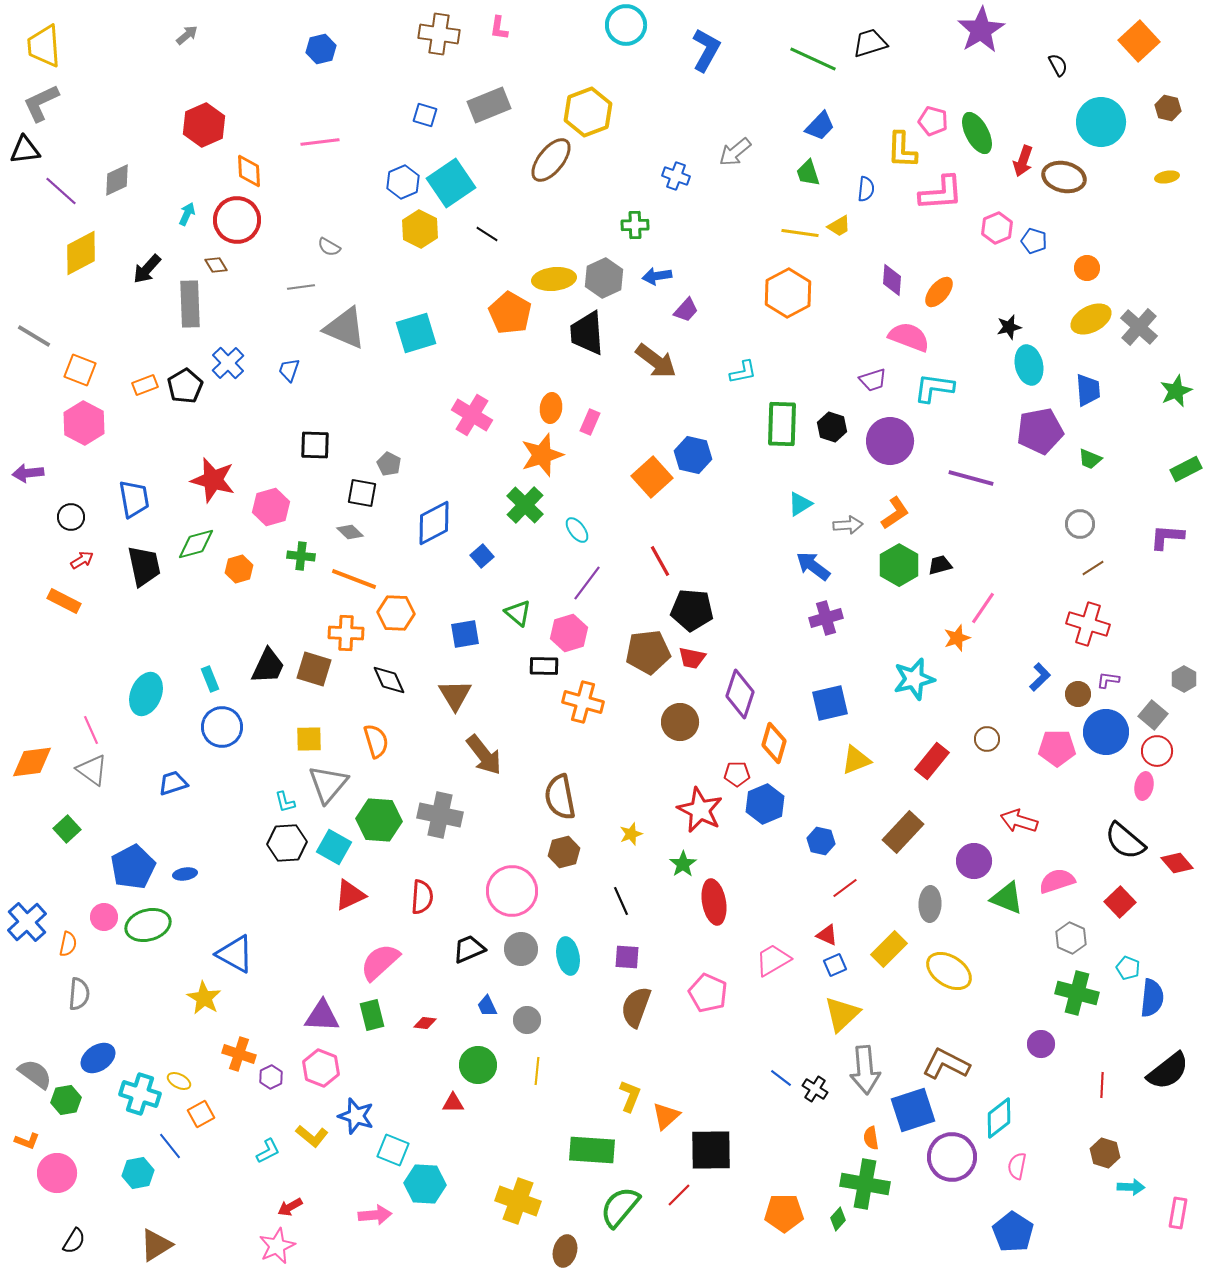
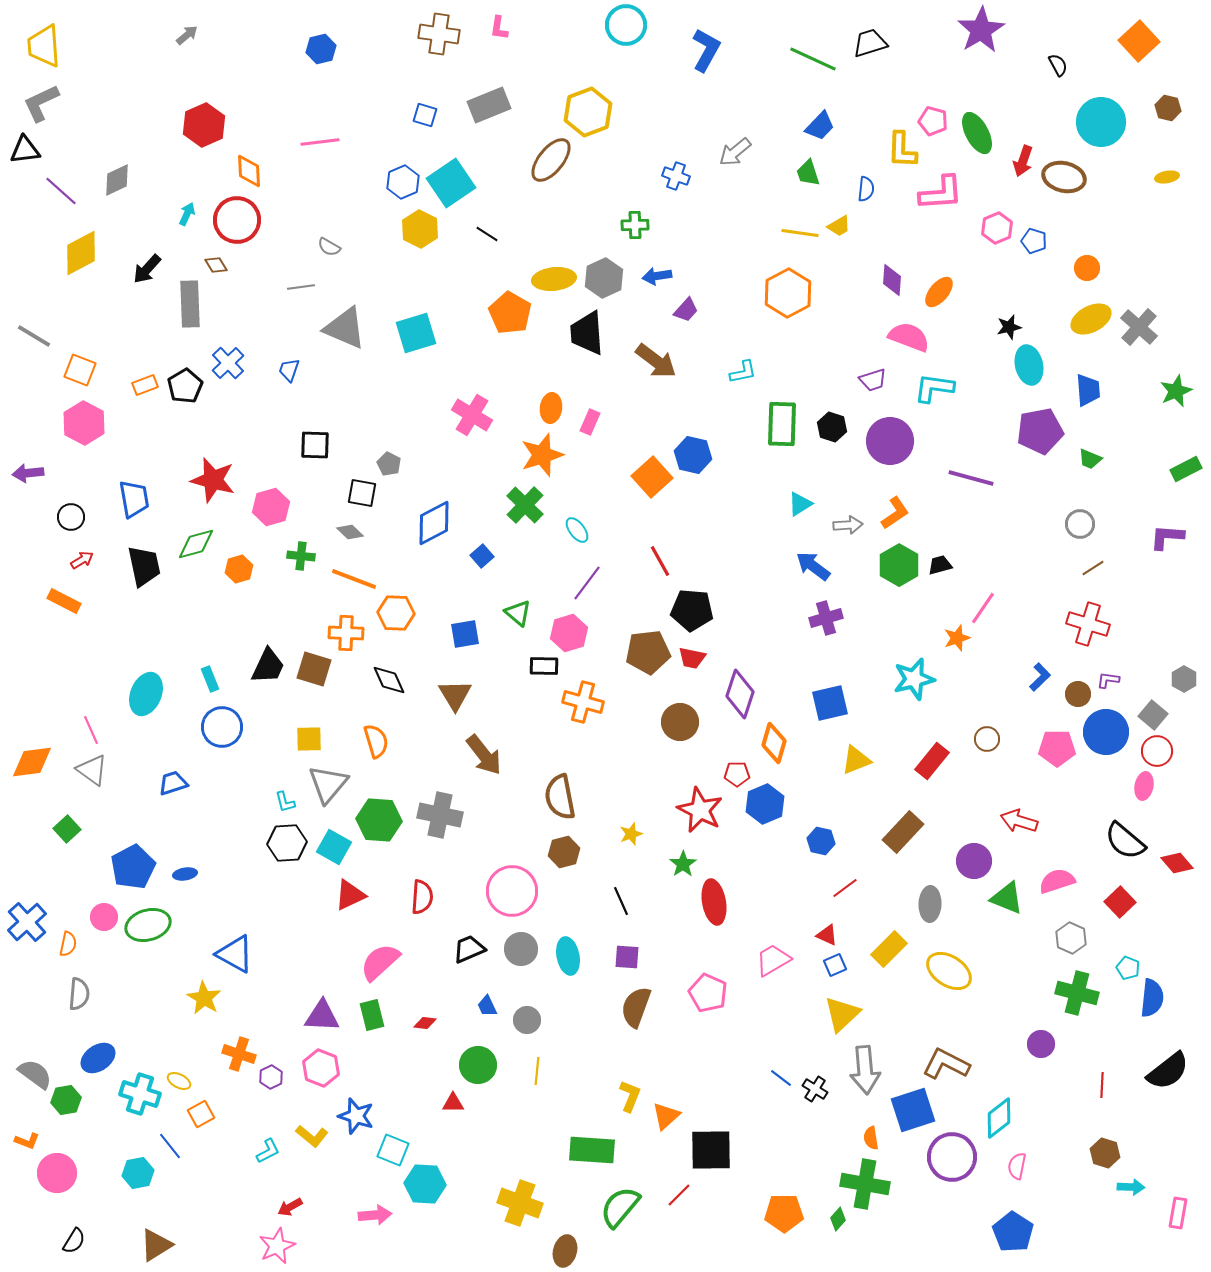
yellow cross at (518, 1201): moved 2 px right, 2 px down
